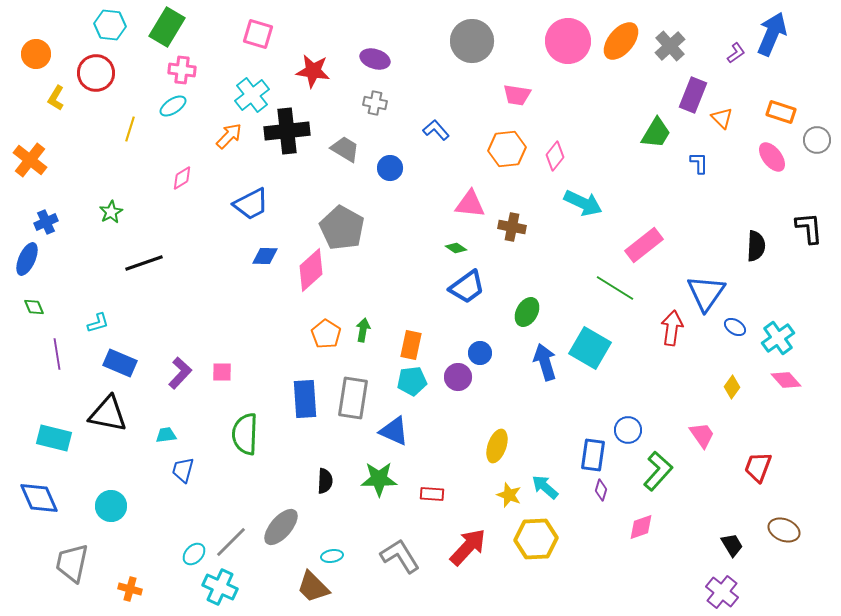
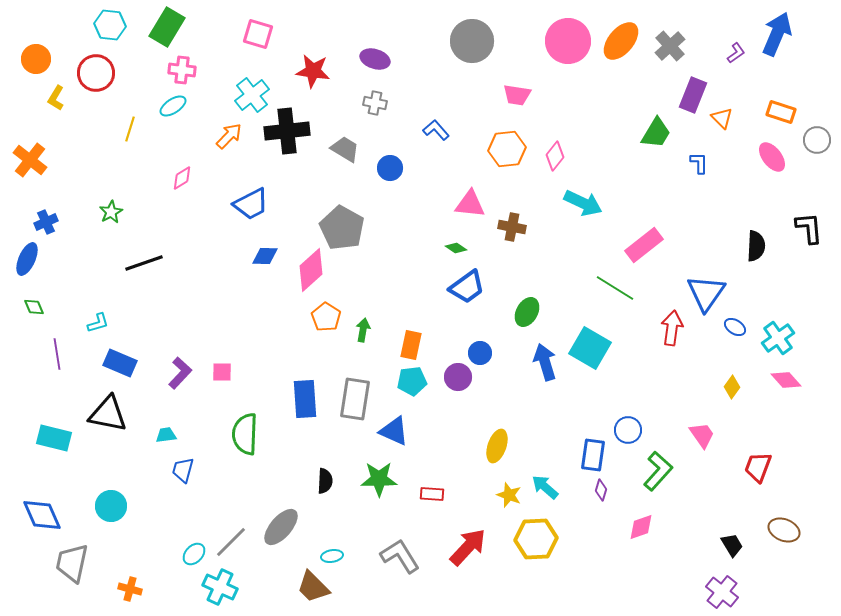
blue arrow at (772, 34): moved 5 px right
orange circle at (36, 54): moved 5 px down
orange pentagon at (326, 334): moved 17 px up
gray rectangle at (353, 398): moved 2 px right, 1 px down
blue diamond at (39, 498): moved 3 px right, 17 px down
